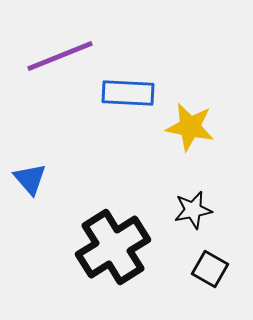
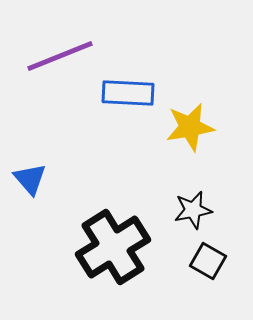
yellow star: rotated 21 degrees counterclockwise
black square: moved 2 px left, 8 px up
